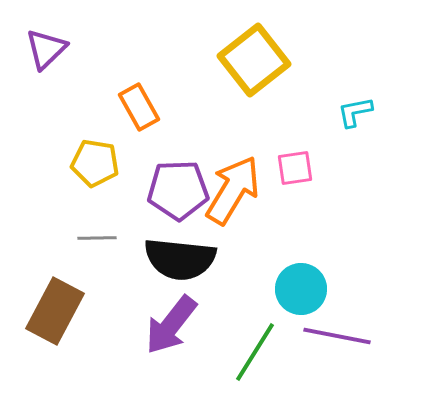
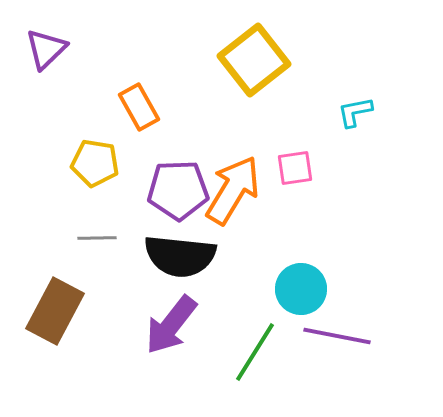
black semicircle: moved 3 px up
